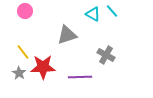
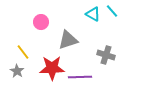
pink circle: moved 16 px right, 11 px down
gray triangle: moved 1 px right, 5 px down
gray cross: rotated 12 degrees counterclockwise
red star: moved 9 px right, 1 px down
gray star: moved 2 px left, 2 px up
